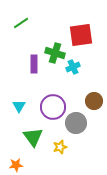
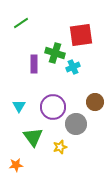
brown circle: moved 1 px right, 1 px down
gray circle: moved 1 px down
